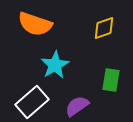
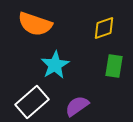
green rectangle: moved 3 px right, 14 px up
